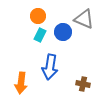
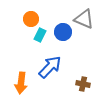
orange circle: moved 7 px left, 3 px down
blue arrow: rotated 145 degrees counterclockwise
